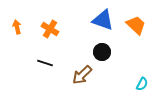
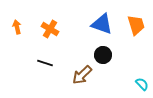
blue triangle: moved 1 px left, 4 px down
orange trapezoid: rotated 30 degrees clockwise
black circle: moved 1 px right, 3 px down
cyan semicircle: rotated 72 degrees counterclockwise
